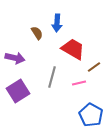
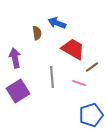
blue arrow: rotated 108 degrees clockwise
brown semicircle: rotated 24 degrees clockwise
purple arrow: rotated 114 degrees counterclockwise
brown line: moved 2 px left
gray line: rotated 20 degrees counterclockwise
pink line: rotated 32 degrees clockwise
blue pentagon: rotated 25 degrees clockwise
